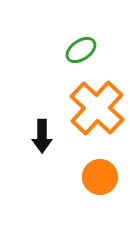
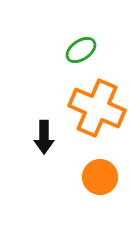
orange cross: rotated 20 degrees counterclockwise
black arrow: moved 2 px right, 1 px down
